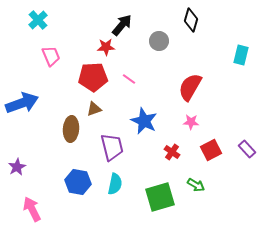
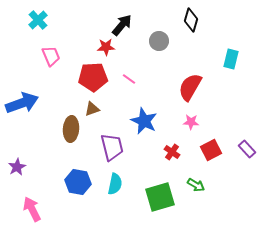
cyan rectangle: moved 10 px left, 4 px down
brown triangle: moved 2 px left
